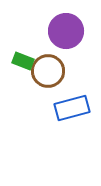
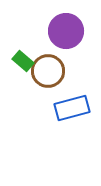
green rectangle: rotated 20 degrees clockwise
